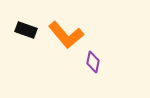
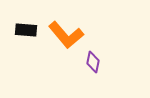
black rectangle: rotated 15 degrees counterclockwise
